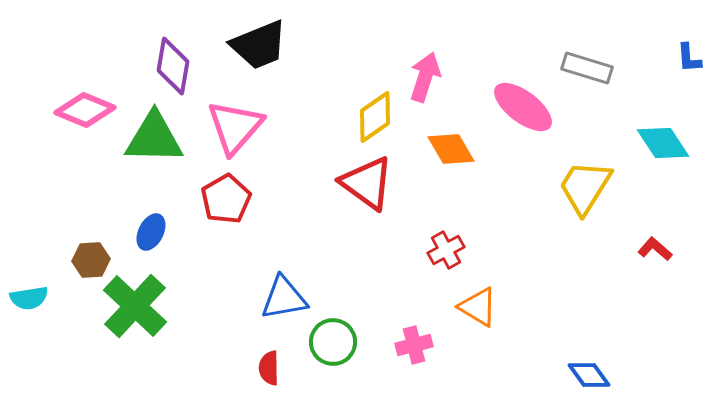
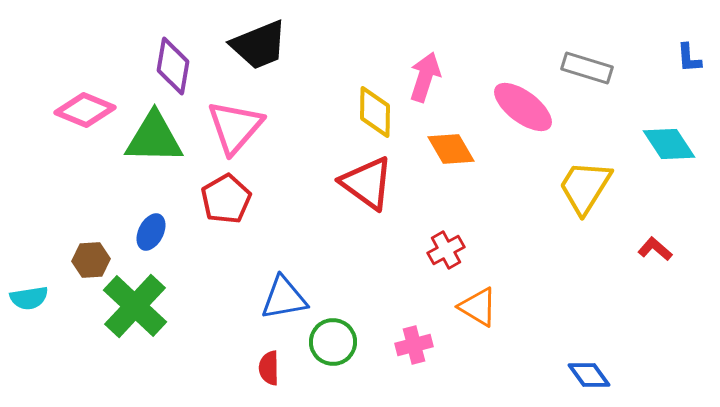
yellow diamond: moved 5 px up; rotated 54 degrees counterclockwise
cyan diamond: moved 6 px right, 1 px down
